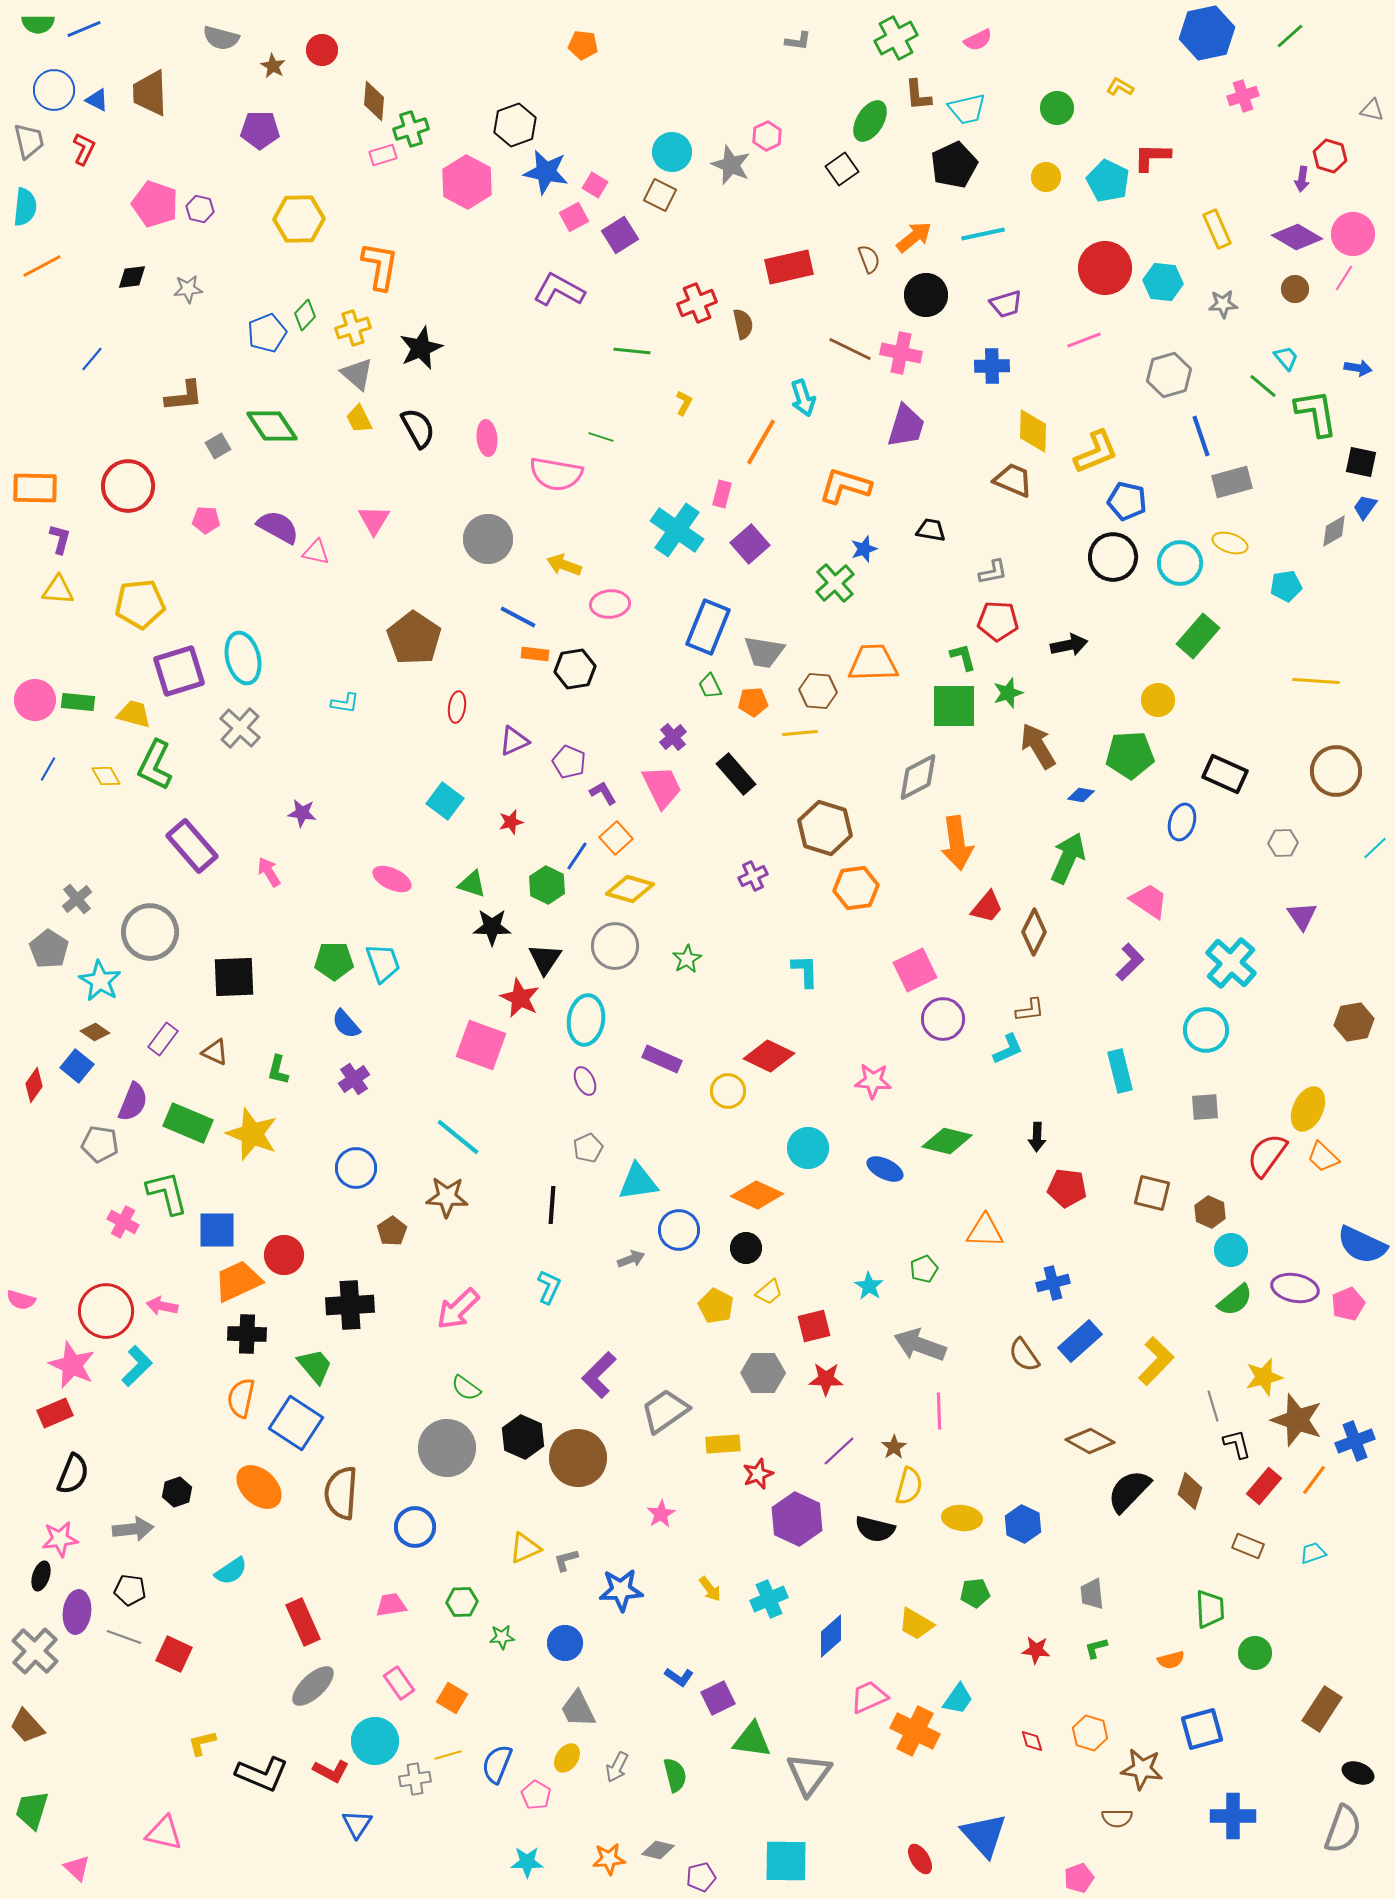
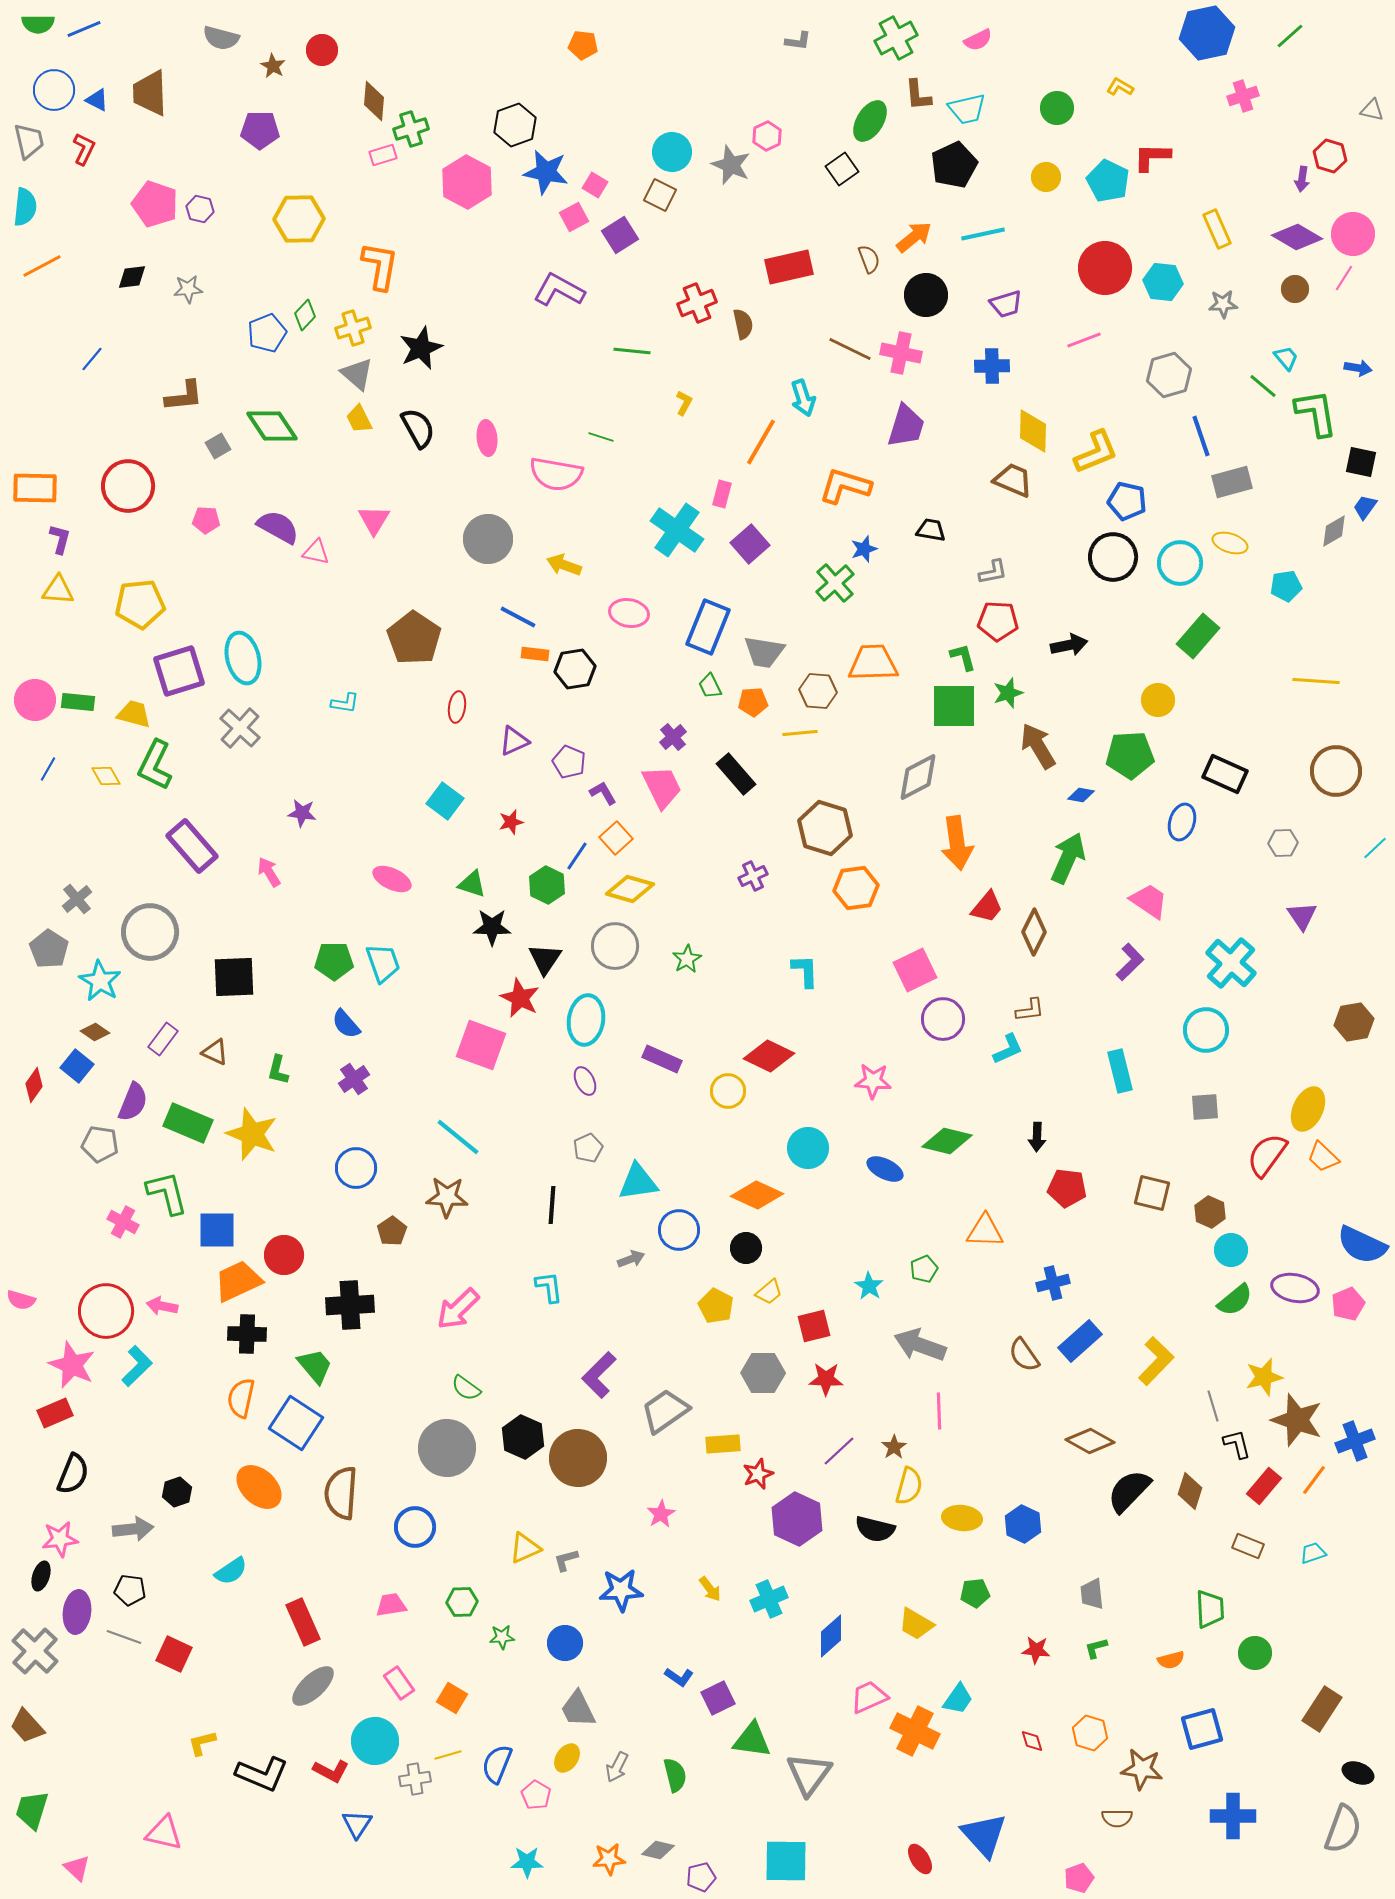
pink ellipse at (610, 604): moved 19 px right, 9 px down; rotated 15 degrees clockwise
cyan L-shape at (549, 1287): rotated 32 degrees counterclockwise
